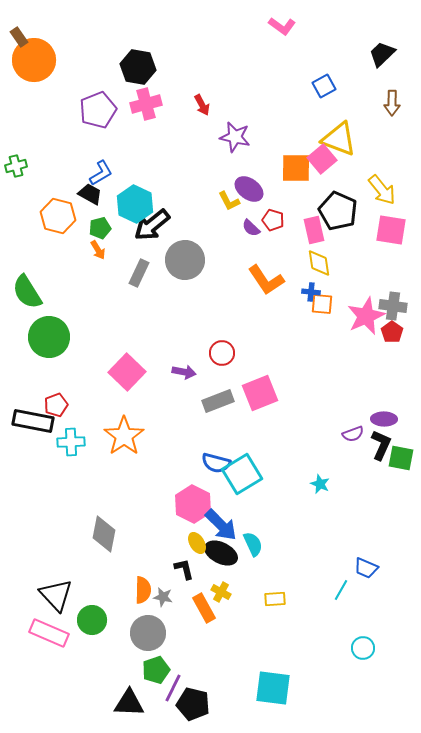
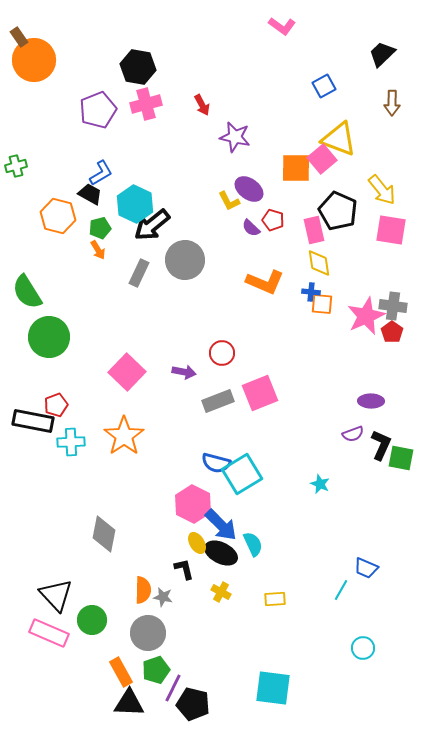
orange L-shape at (266, 280): moved 1 px left, 2 px down; rotated 33 degrees counterclockwise
purple ellipse at (384, 419): moved 13 px left, 18 px up
orange rectangle at (204, 608): moved 83 px left, 64 px down
